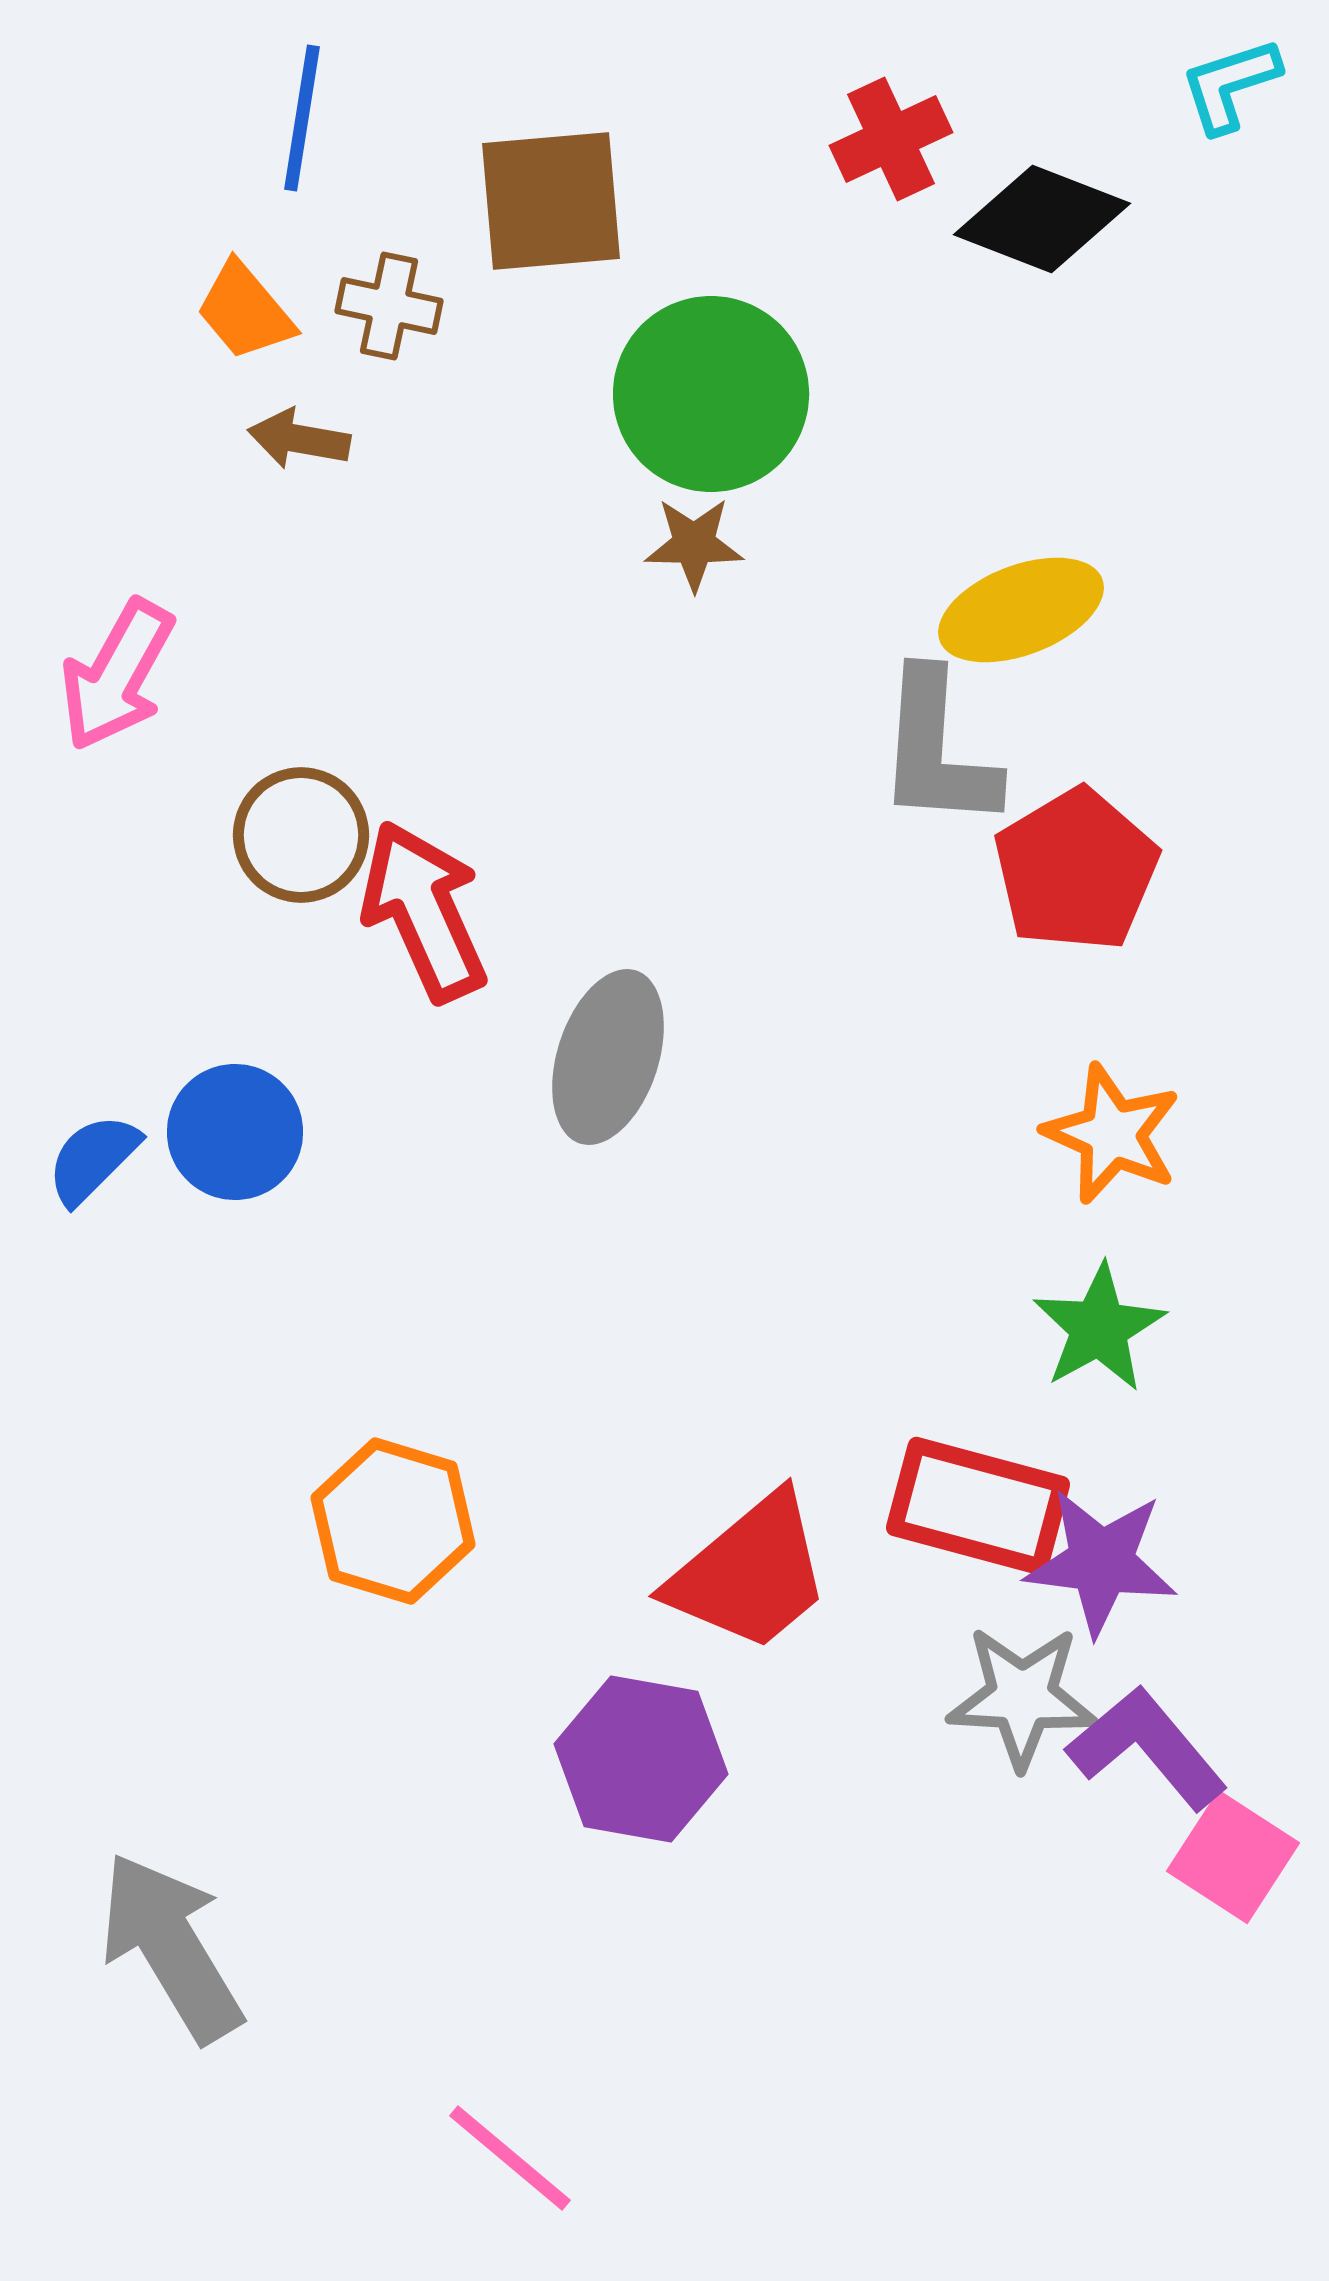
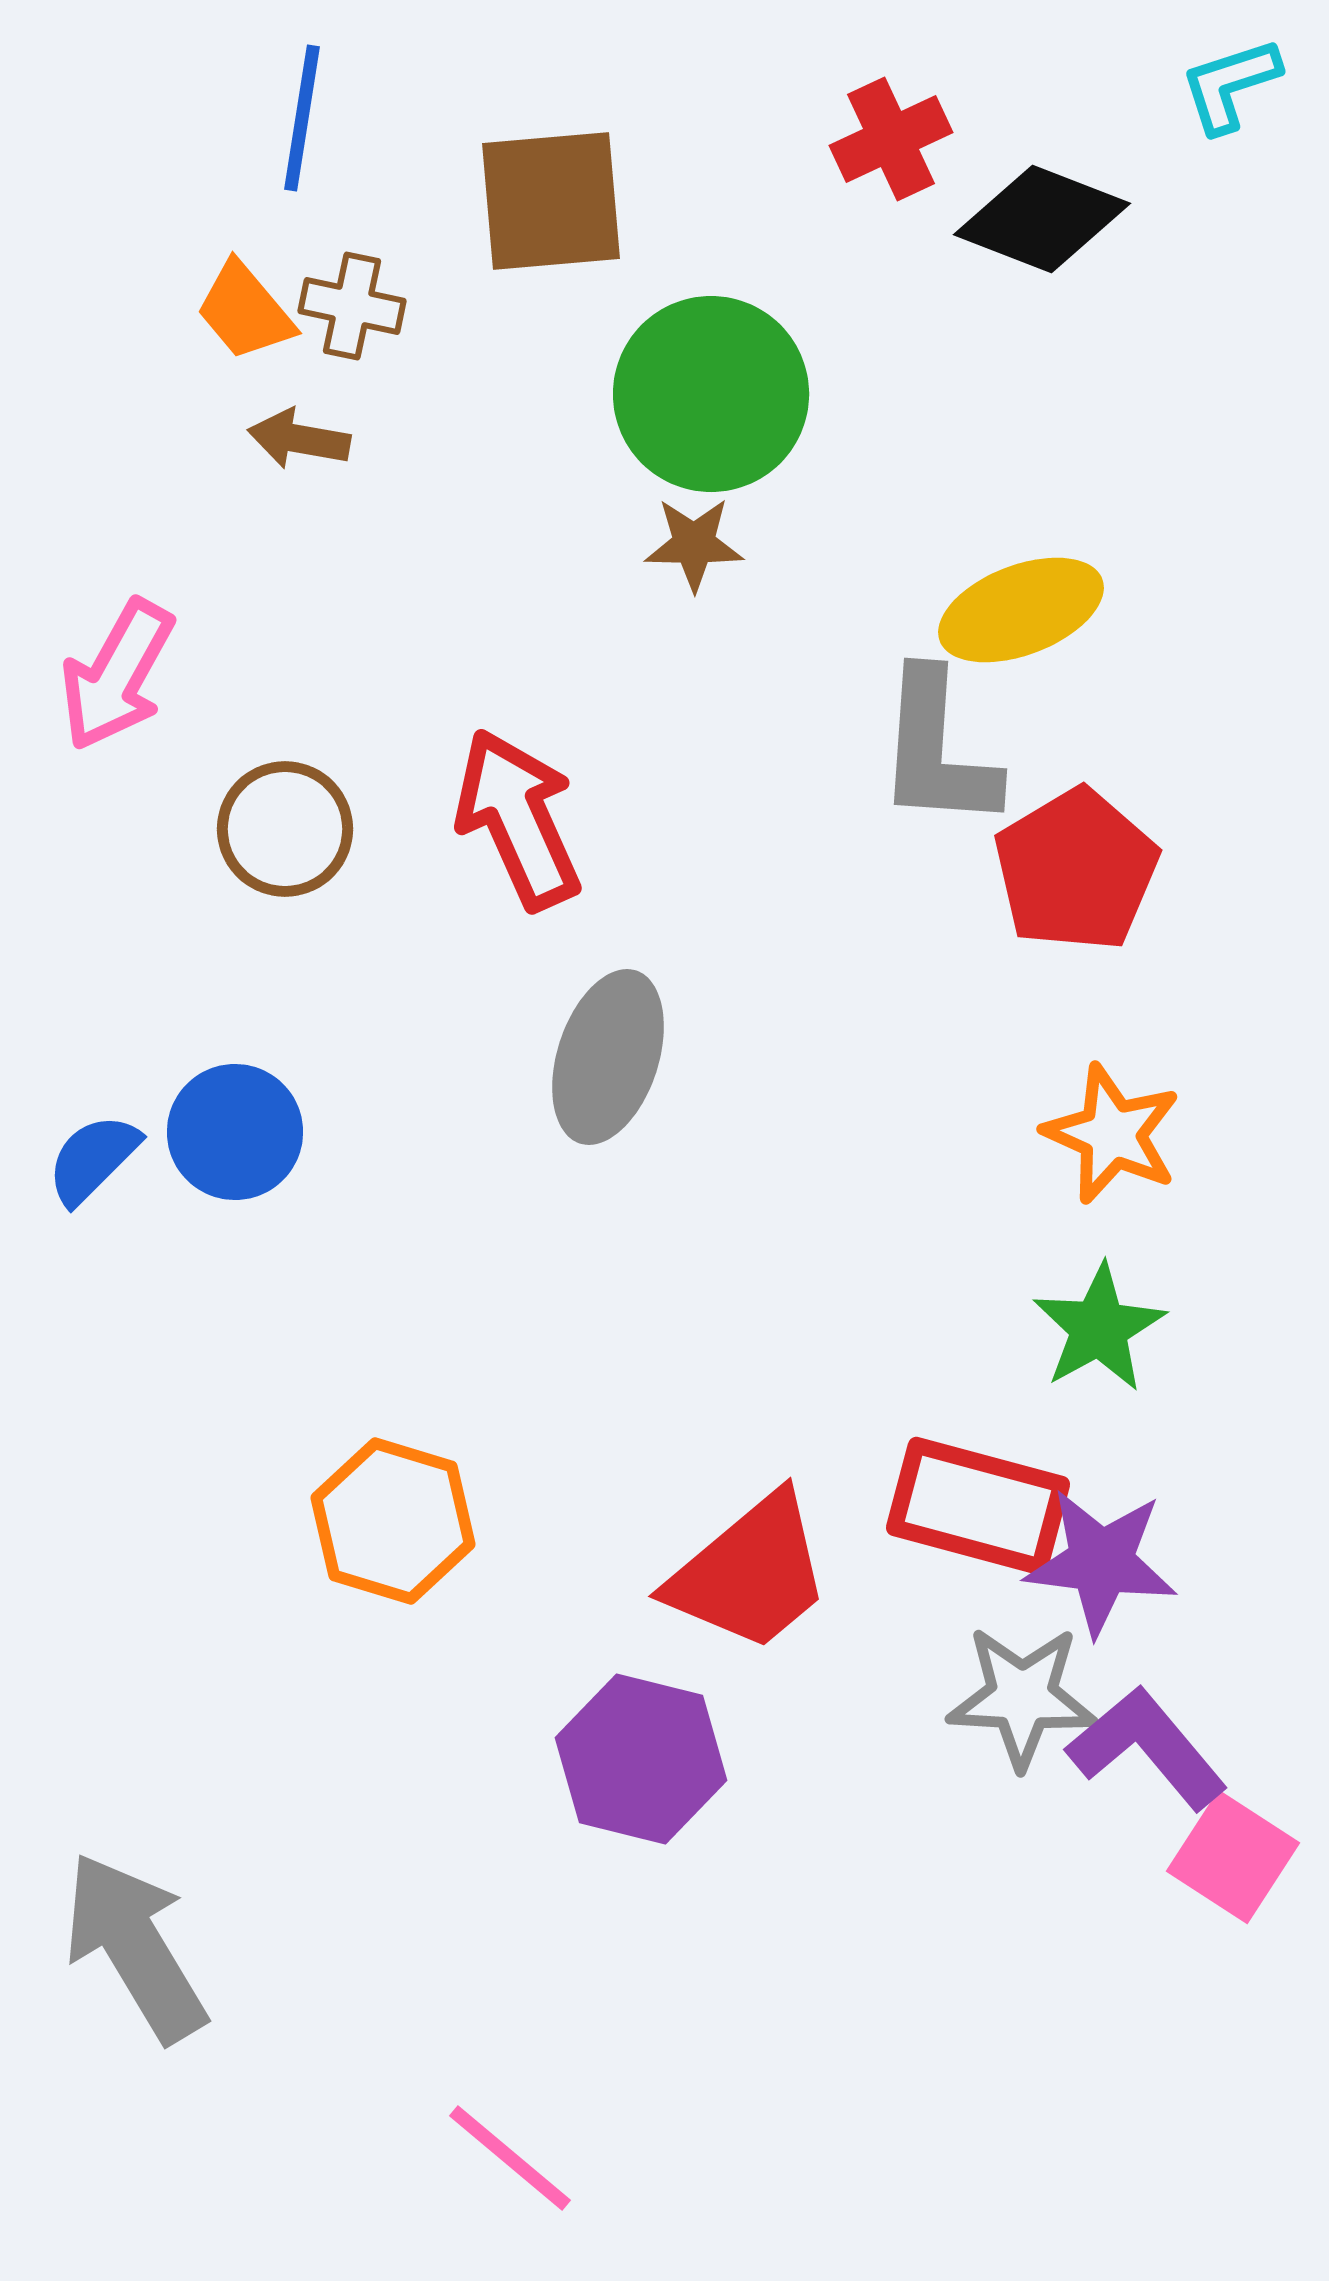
brown cross: moved 37 px left
brown circle: moved 16 px left, 6 px up
red arrow: moved 94 px right, 92 px up
purple hexagon: rotated 4 degrees clockwise
gray arrow: moved 36 px left
